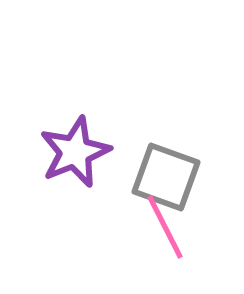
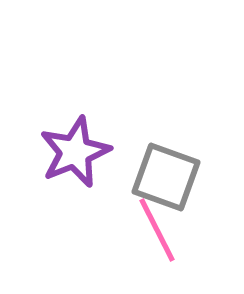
pink line: moved 8 px left, 3 px down
